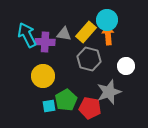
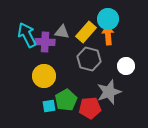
cyan circle: moved 1 px right, 1 px up
gray triangle: moved 2 px left, 2 px up
yellow circle: moved 1 px right
red pentagon: rotated 15 degrees counterclockwise
